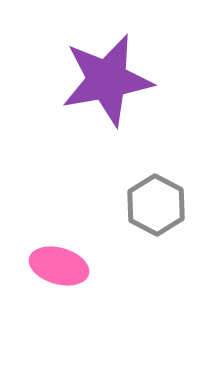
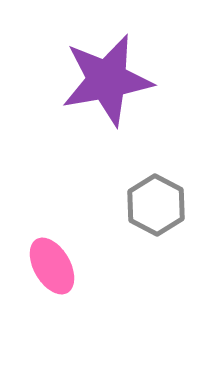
pink ellipse: moved 7 px left; rotated 44 degrees clockwise
